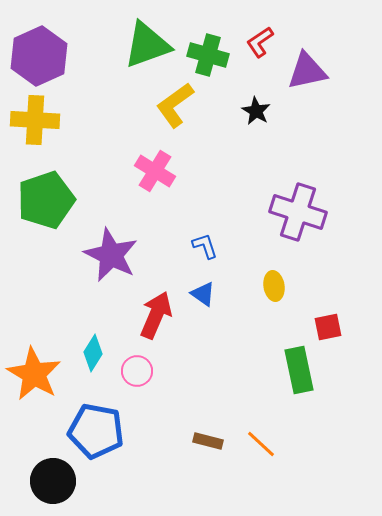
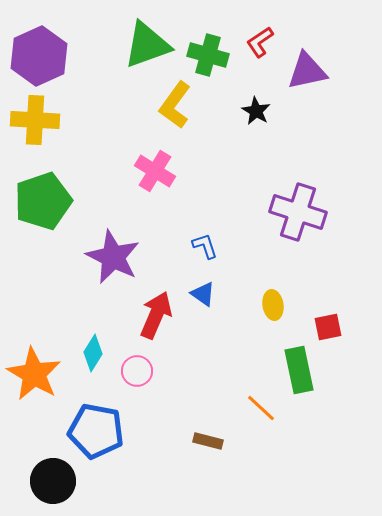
yellow L-shape: rotated 18 degrees counterclockwise
green pentagon: moved 3 px left, 1 px down
purple star: moved 2 px right, 2 px down
yellow ellipse: moved 1 px left, 19 px down
orange line: moved 36 px up
